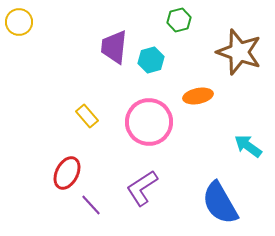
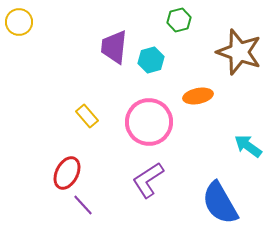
purple L-shape: moved 6 px right, 8 px up
purple line: moved 8 px left
